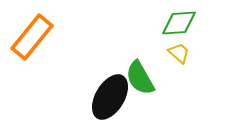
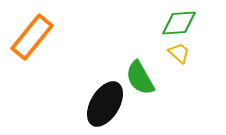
black ellipse: moved 5 px left, 7 px down
